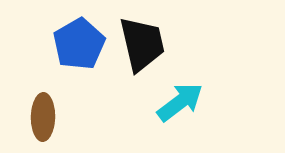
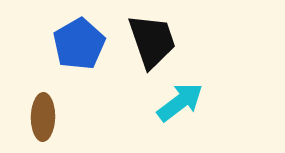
black trapezoid: moved 10 px right, 3 px up; rotated 6 degrees counterclockwise
